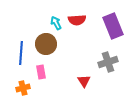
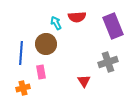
red semicircle: moved 3 px up
